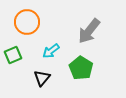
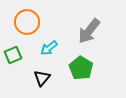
cyan arrow: moved 2 px left, 3 px up
